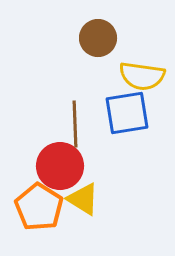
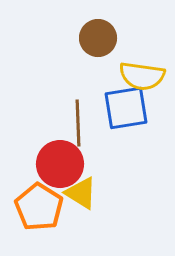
blue square: moved 1 px left, 5 px up
brown line: moved 3 px right, 1 px up
red circle: moved 2 px up
yellow triangle: moved 2 px left, 6 px up
